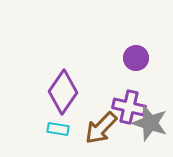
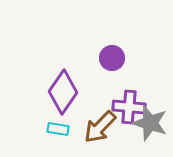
purple circle: moved 24 px left
purple cross: rotated 8 degrees counterclockwise
brown arrow: moved 1 px left, 1 px up
